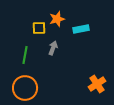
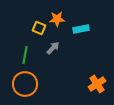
orange star: rotated 14 degrees clockwise
yellow square: rotated 24 degrees clockwise
gray arrow: rotated 24 degrees clockwise
orange circle: moved 4 px up
